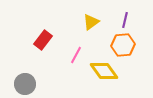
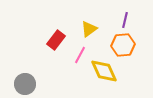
yellow triangle: moved 2 px left, 7 px down
red rectangle: moved 13 px right
pink line: moved 4 px right
yellow diamond: rotated 12 degrees clockwise
